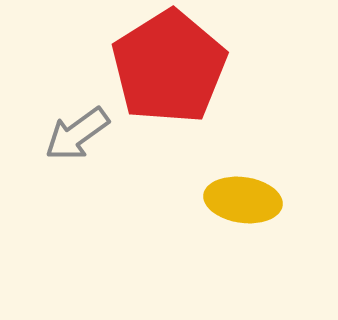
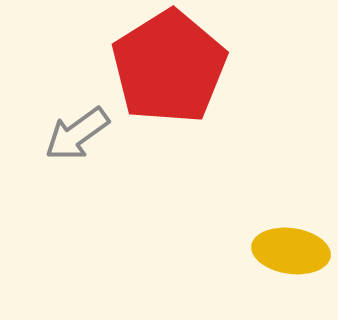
yellow ellipse: moved 48 px right, 51 px down
